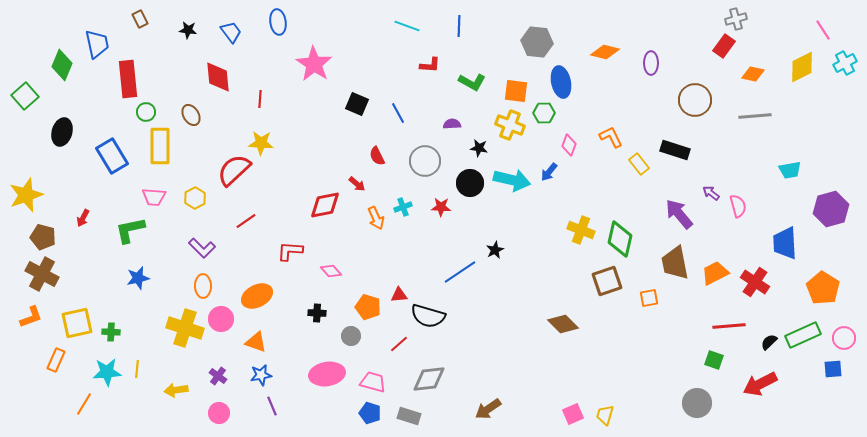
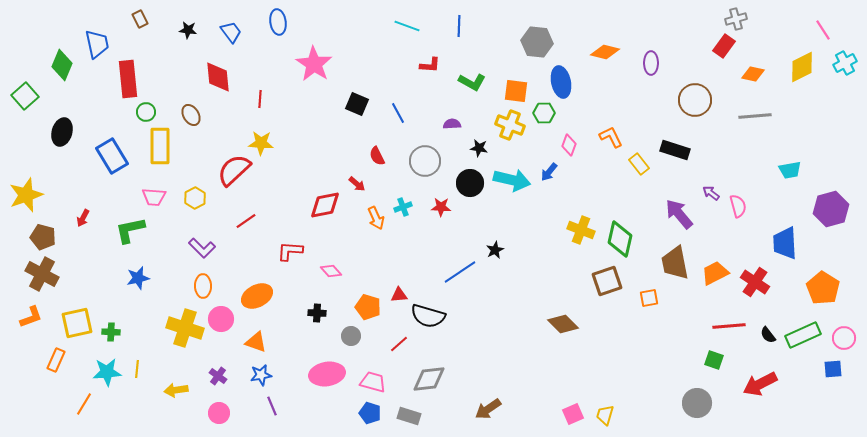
black semicircle at (769, 342): moved 1 px left, 7 px up; rotated 84 degrees counterclockwise
